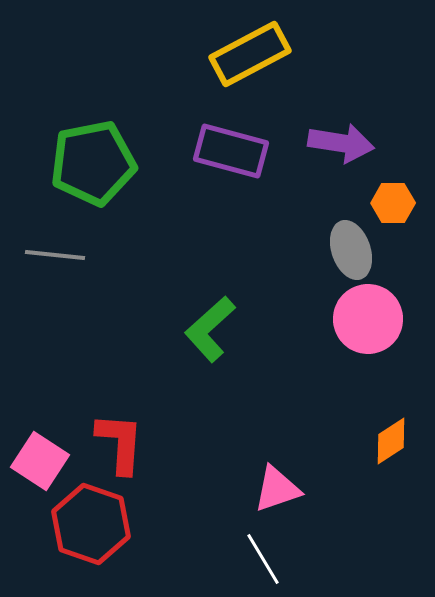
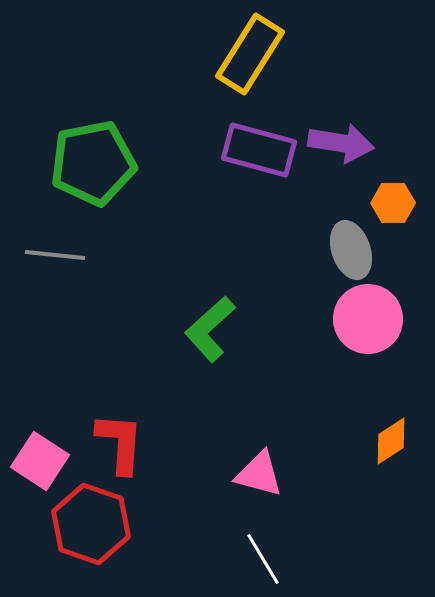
yellow rectangle: rotated 30 degrees counterclockwise
purple rectangle: moved 28 px right, 1 px up
pink triangle: moved 18 px left, 15 px up; rotated 34 degrees clockwise
